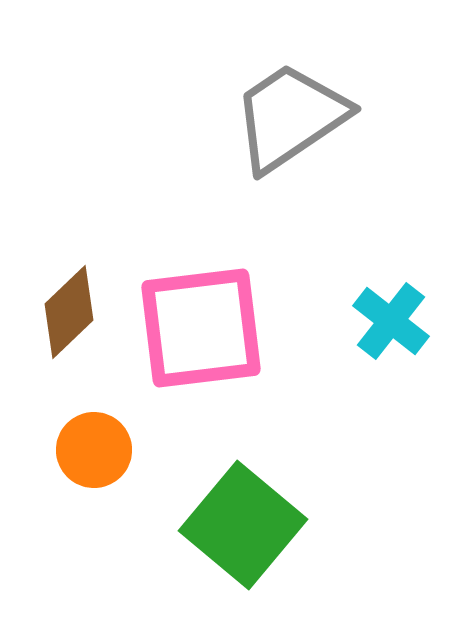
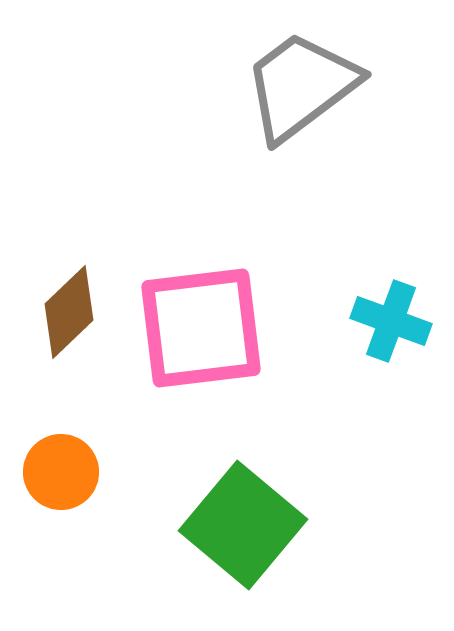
gray trapezoid: moved 11 px right, 31 px up; rotated 3 degrees counterclockwise
cyan cross: rotated 18 degrees counterclockwise
orange circle: moved 33 px left, 22 px down
